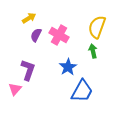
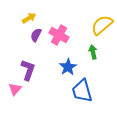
yellow semicircle: moved 5 px right, 2 px up; rotated 30 degrees clockwise
green arrow: moved 1 px down
blue trapezoid: rotated 135 degrees clockwise
